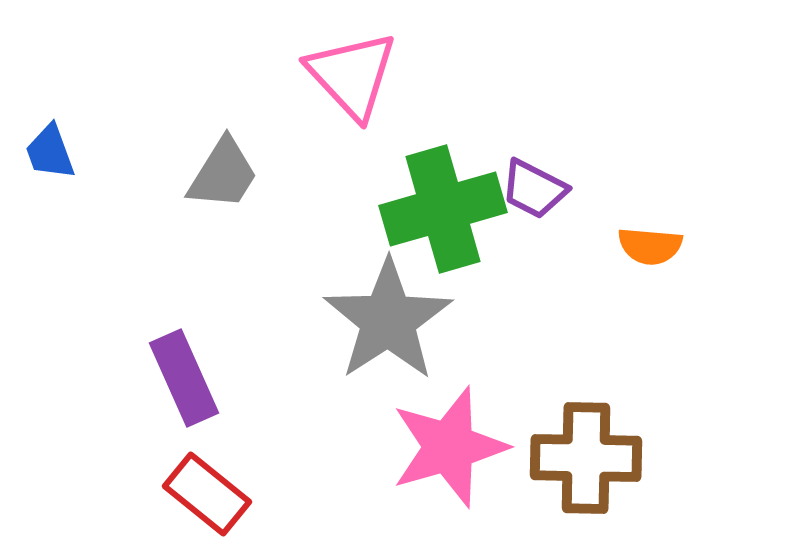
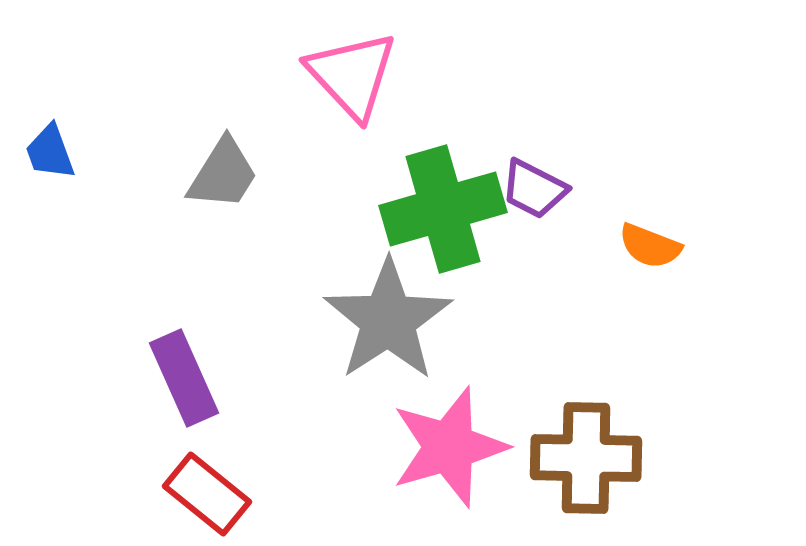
orange semicircle: rotated 16 degrees clockwise
